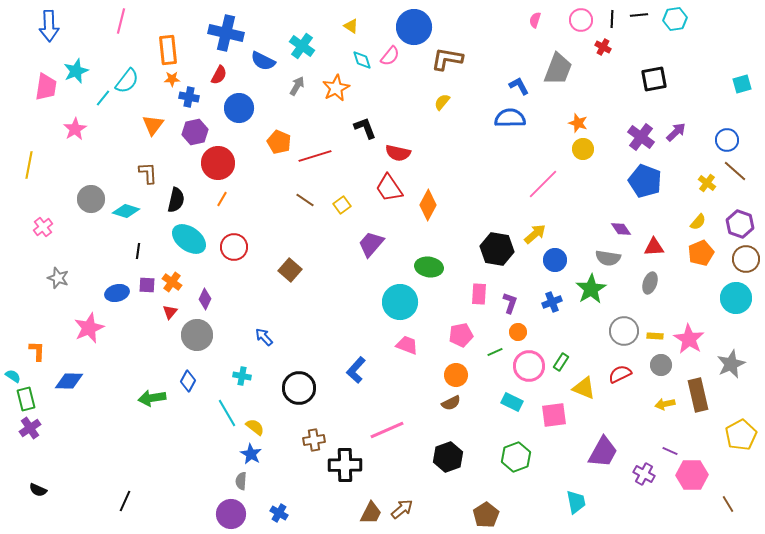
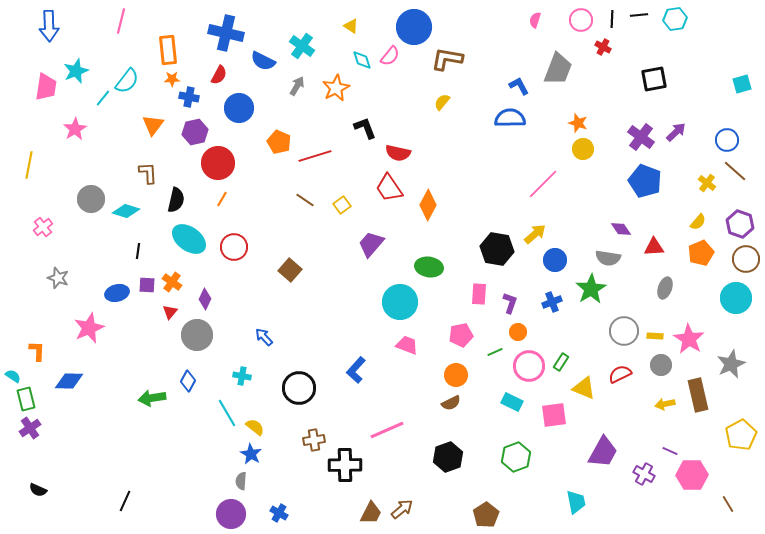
gray ellipse at (650, 283): moved 15 px right, 5 px down
